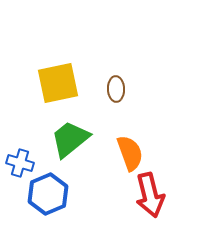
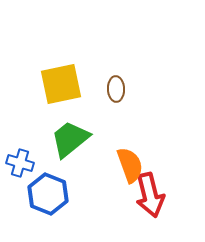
yellow square: moved 3 px right, 1 px down
orange semicircle: moved 12 px down
blue hexagon: rotated 15 degrees counterclockwise
